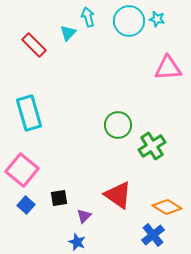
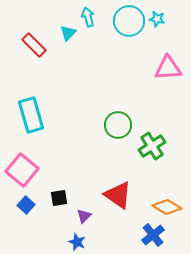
cyan rectangle: moved 2 px right, 2 px down
